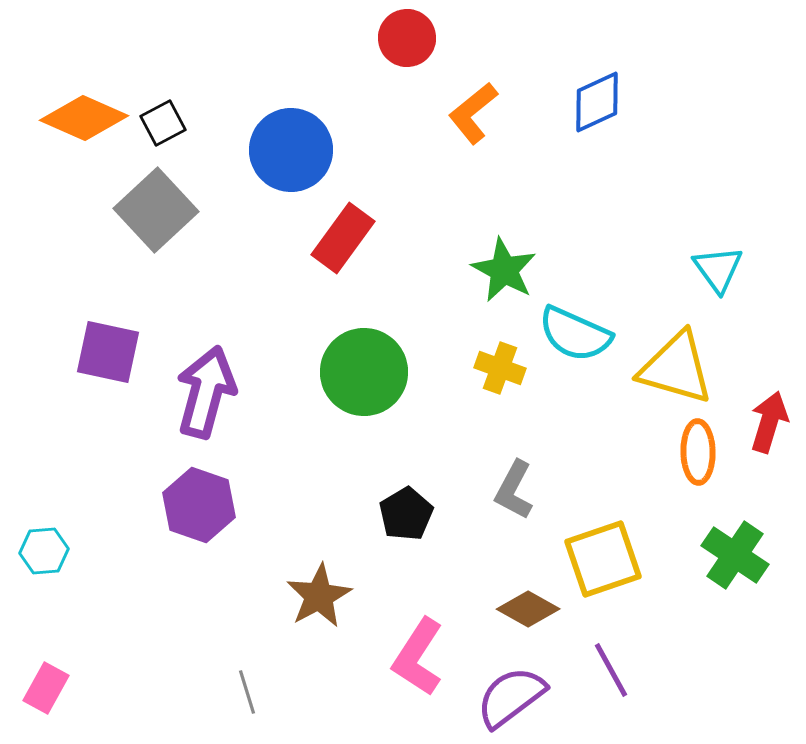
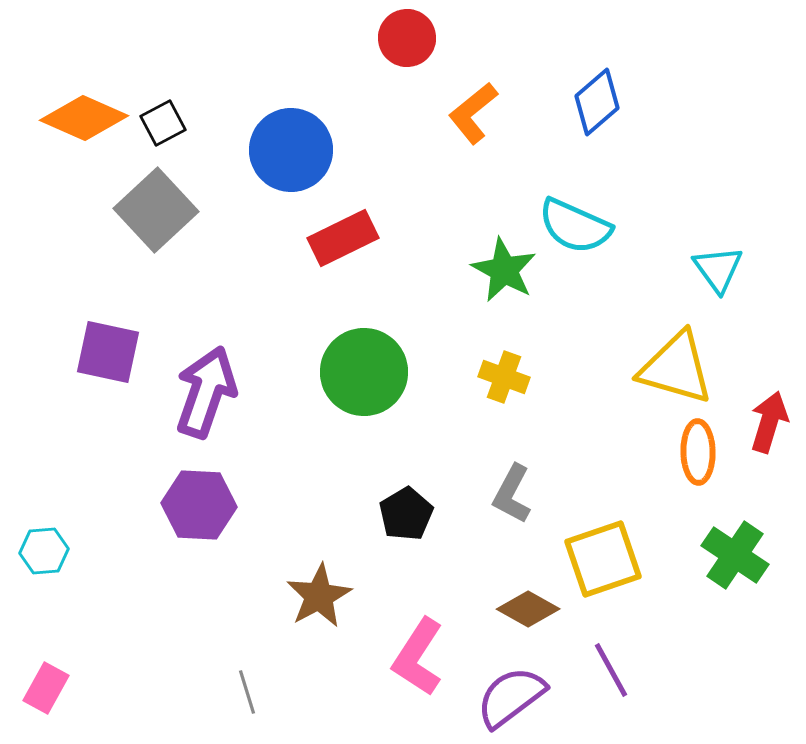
blue diamond: rotated 16 degrees counterclockwise
red rectangle: rotated 28 degrees clockwise
cyan semicircle: moved 108 px up
yellow cross: moved 4 px right, 9 px down
purple arrow: rotated 4 degrees clockwise
gray L-shape: moved 2 px left, 4 px down
purple hexagon: rotated 16 degrees counterclockwise
